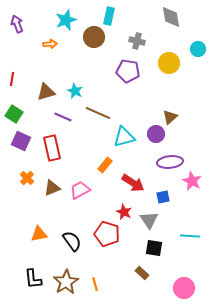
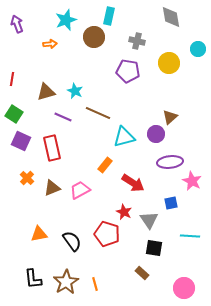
blue square at (163, 197): moved 8 px right, 6 px down
